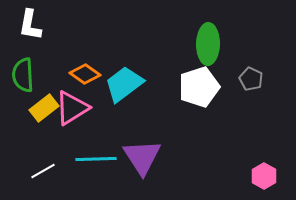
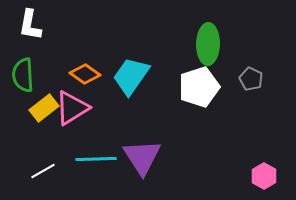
cyan trapezoid: moved 7 px right, 8 px up; rotated 18 degrees counterclockwise
